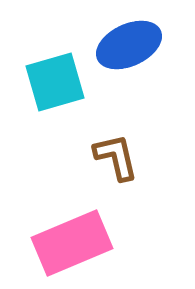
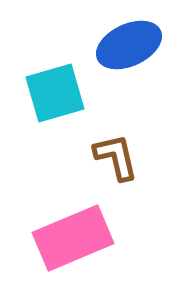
cyan square: moved 11 px down
pink rectangle: moved 1 px right, 5 px up
